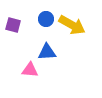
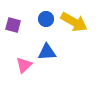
yellow arrow: moved 2 px right, 3 px up
pink triangle: moved 6 px left, 5 px up; rotated 48 degrees counterclockwise
